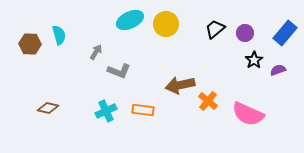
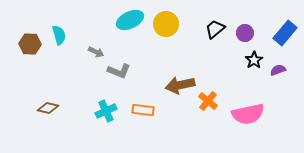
gray arrow: rotated 84 degrees clockwise
pink semicircle: rotated 36 degrees counterclockwise
